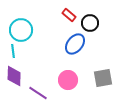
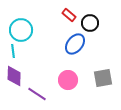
purple line: moved 1 px left, 1 px down
